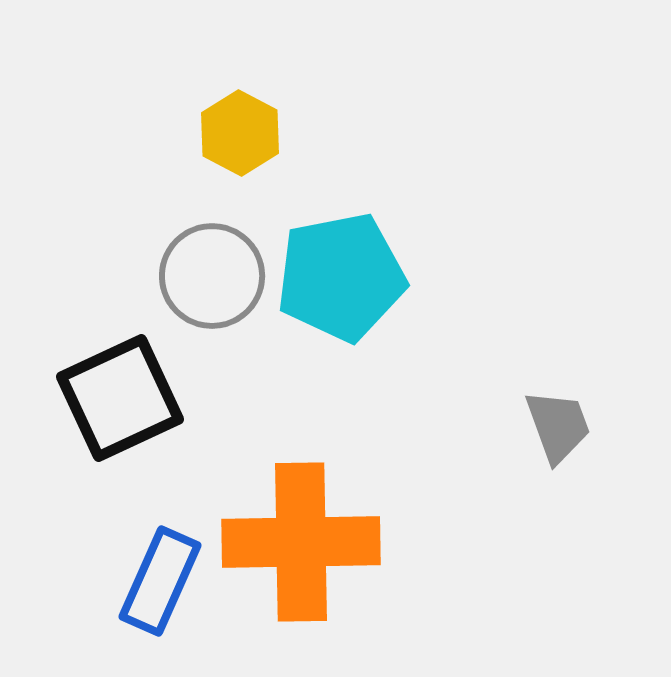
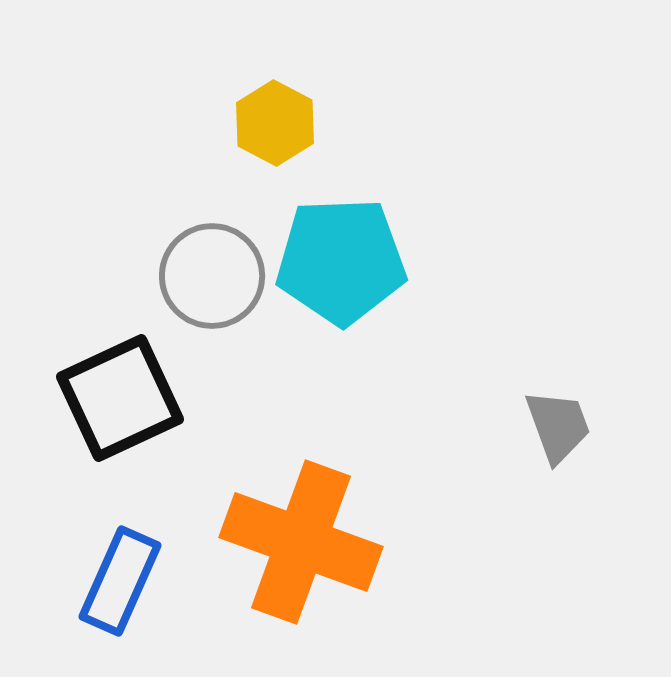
yellow hexagon: moved 35 px right, 10 px up
cyan pentagon: moved 16 px up; rotated 9 degrees clockwise
orange cross: rotated 21 degrees clockwise
blue rectangle: moved 40 px left
